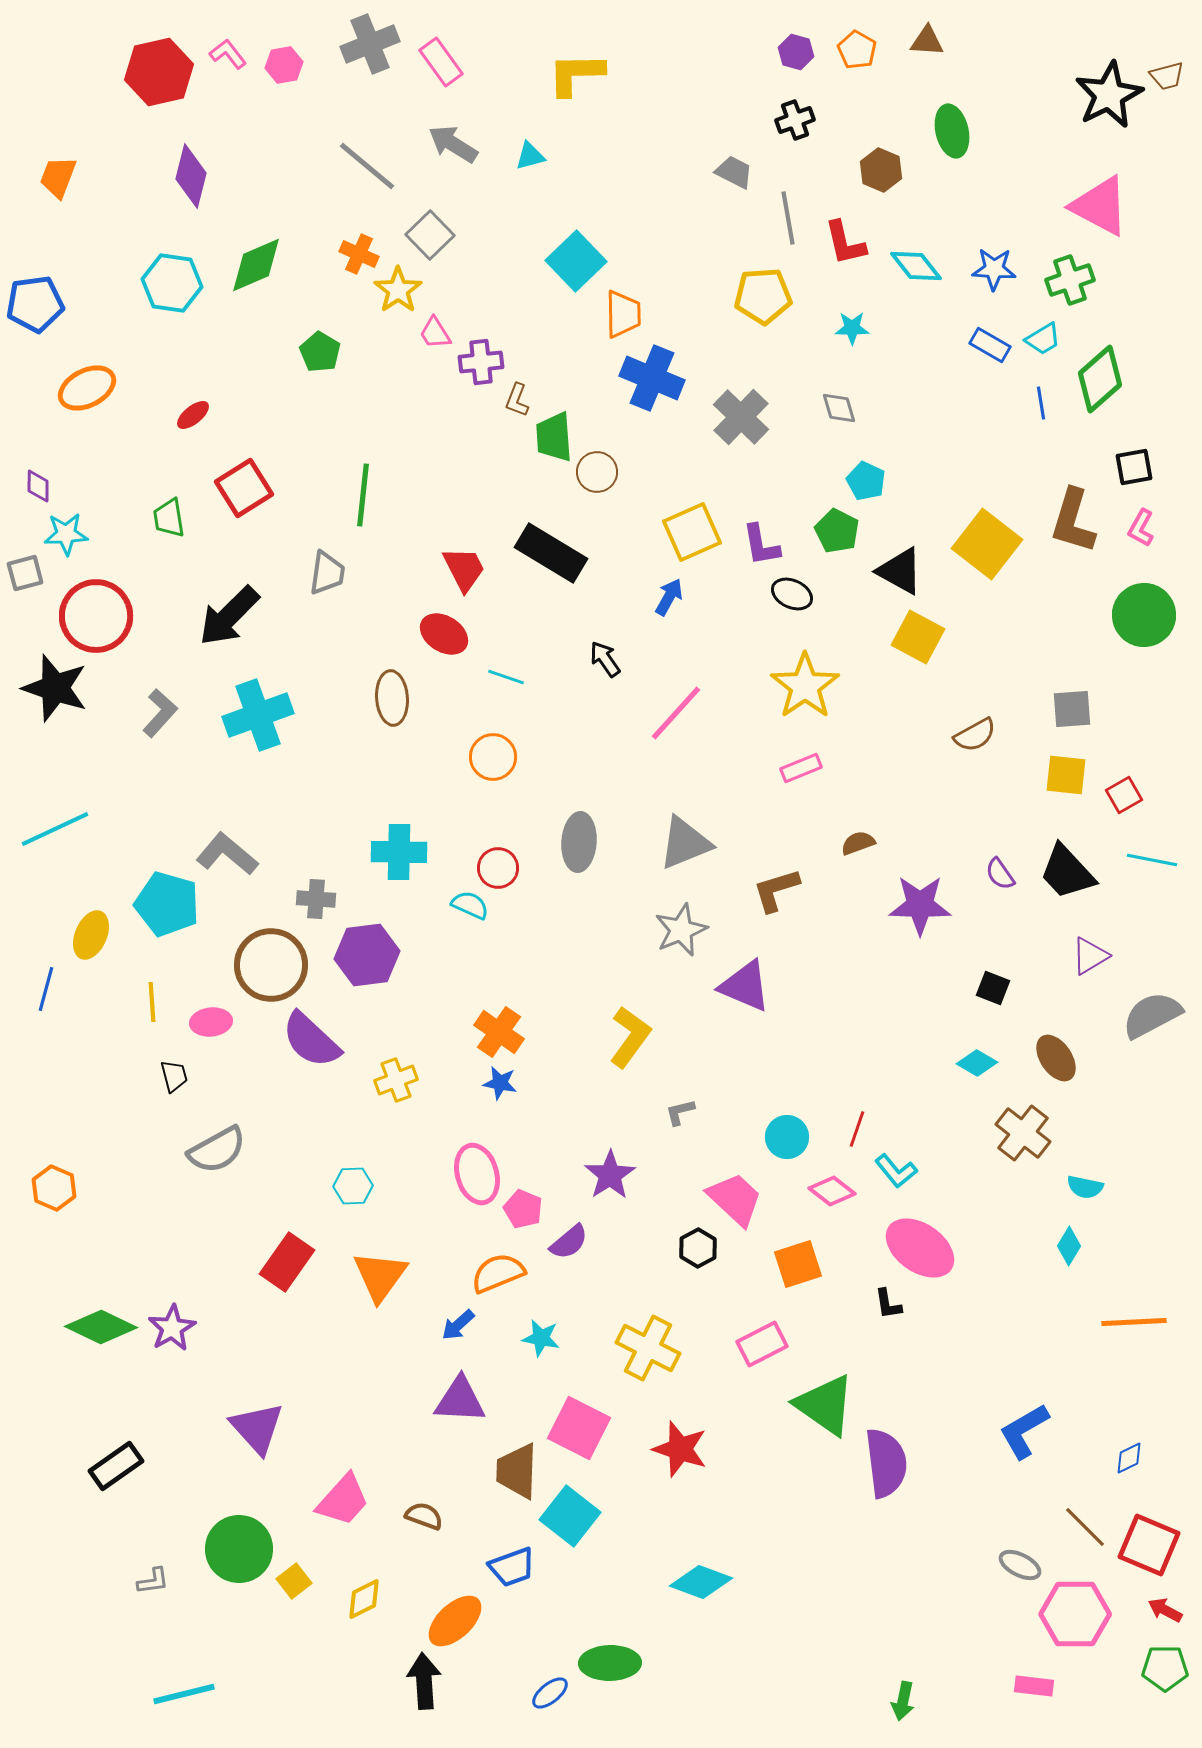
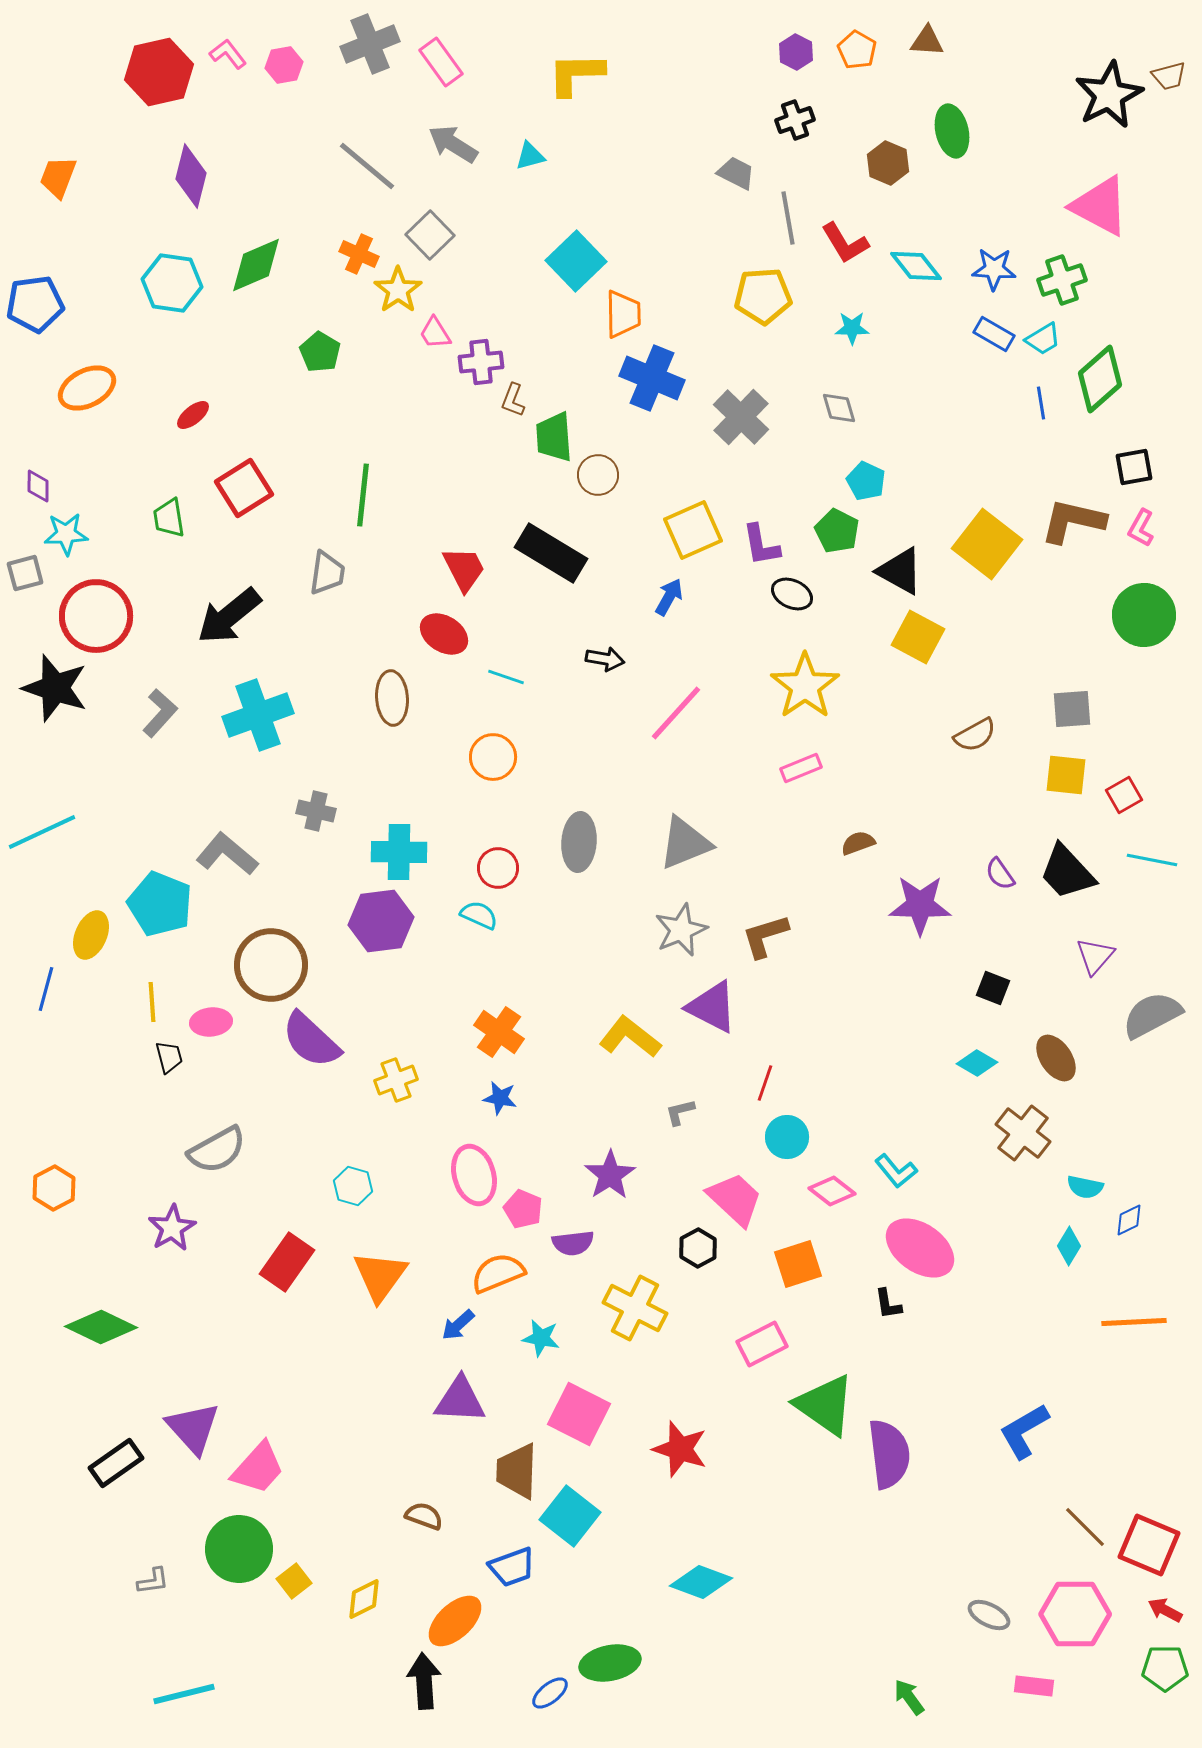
purple hexagon at (796, 52): rotated 12 degrees clockwise
brown trapezoid at (1167, 76): moved 2 px right
brown hexagon at (881, 170): moved 7 px right, 7 px up
gray trapezoid at (734, 172): moved 2 px right, 1 px down
red L-shape at (845, 243): rotated 18 degrees counterclockwise
green cross at (1070, 280): moved 8 px left
blue rectangle at (990, 345): moved 4 px right, 11 px up
brown L-shape at (517, 400): moved 4 px left
brown circle at (597, 472): moved 1 px right, 3 px down
brown L-shape at (1073, 521): rotated 86 degrees clockwise
yellow square at (692, 532): moved 1 px right, 2 px up
black arrow at (229, 616): rotated 6 degrees clockwise
black arrow at (605, 659): rotated 135 degrees clockwise
cyan line at (55, 829): moved 13 px left, 3 px down
brown L-shape at (776, 890): moved 11 px left, 46 px down
gray cross at (316, 899): moved 88 px up; rotated 9 degrees clockwise
cyan pentagon at (167, 904): moved 7 px left; rotated 6 degrees clockwise
cyan semicircle at (470, 905): moved 9 px right, 10 px down
purple hexagon at (367, 955): moved 14 px right, 34 px up
purple triangle at (1090, 956): moved 5 px right; rotated 18 degrees counterclockwise
purple triangle at (745, 986): moved 33 px left, 21 px down; rotated 4 degrees clockwise
yellow L-shape at (630, 1037): rotated 88 degrees counterclockwise
black trapezoid at (174, 1076): moved 5 px left, 19 px up
blue star at (500, 1083): moved 15 px down
red line at (857, 1129): moved 92 px left, 46 px up
pink ellipse at (477, 1174): moved 3 px left, 1 px down
cyan hexagon at (353, 1186): rotated 18 degrees clockwise
orange hexagon at (54, 1188): rotated 9 degrees clockwise
purple semicircle at (569, 1242): moved 4 px right, 1 px down; rotated 33 degrees clockwise
purple star at (172, 1328): moved 100 px up
yellow cross at (648, 1348): moved 13 px left, 40 px up
purple triangle at (257, 1428): moved 64 px left
pink square at (579, 1428): moved 14 px up
blue diamond at (1129, 1458): moved 238 px up
purple semicircle at (886, 1463): moved 3 px right, 9 px up
black rectangle at (116, 1466): moved 3 px up
pink trapezoid at (343, 1500): moved 85 px left, 32 px up
gray ellipse at (1020, 1565): moved 31 px left, 50 px down
green ellipse at (610, 1663): rotated 10 degrees counterclockwise
green arrow at (903, 1701): moved 6 px right, 4 px up; rotated 132 degrees clockwise
